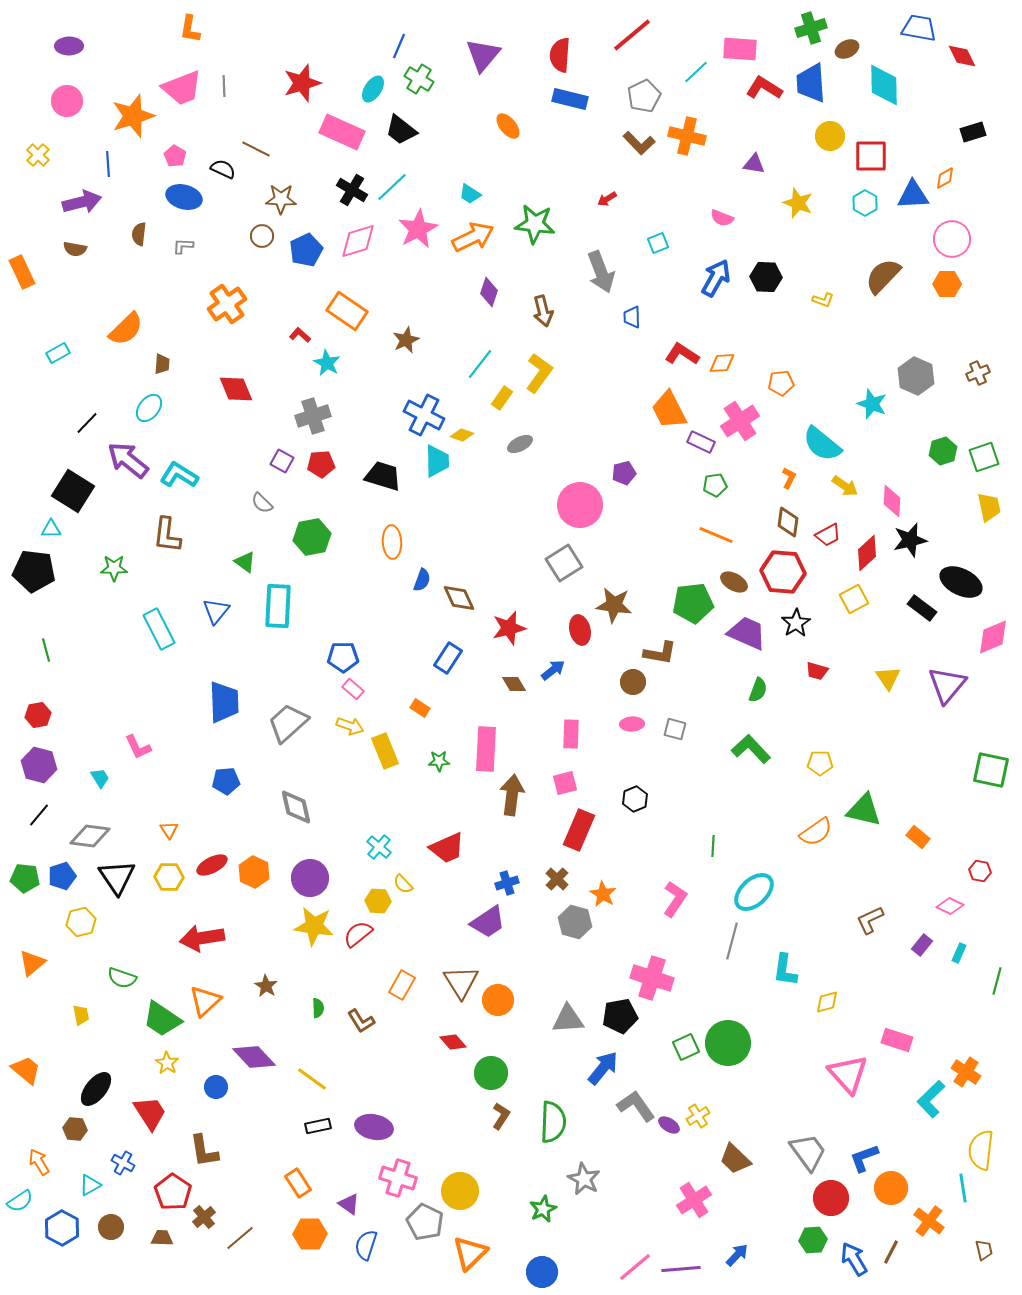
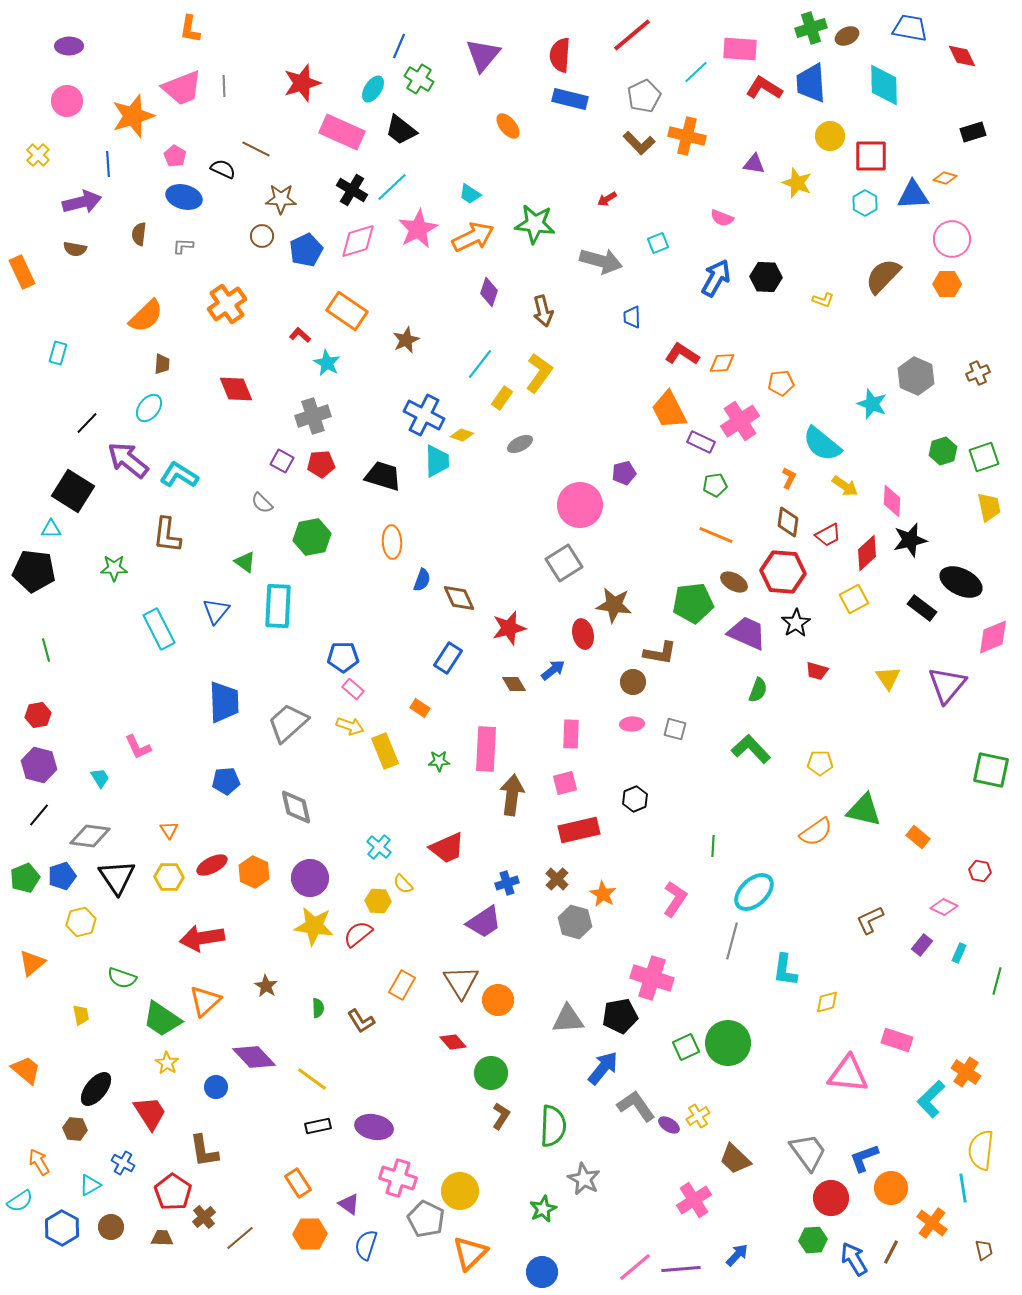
blue trapezoid at (919, 28): moved 9 px left
brown ellipse at (847, 49): moved 13 px up
orange diamond at (945, 178): rotated 45 degrees clockwise
yellow star at (798, 203): moved 1 px left, 20 px up
gray arrow at (601, 272): moved 11 px up; rotated 54 degrees counterclockwise
orange semicircle at (126, 329): moved 20 px right, 13 px up
cyan rectangle at (58, 353): rotated 45 degrees counterclockwise
red ellipse at (580, 630): moved 3 px right, 4 px down
red rectangle at (579, 830): rotated 54 degrees clockwise
green pentagon at (25, 878): rotated 28 degrees counterclockwise
pink diamond at (950, 906): moved 6 px left, 1 px down
purple trapezoid at (488, 922): moved 4 px left
pink triangle at (848, 1074): rotated 42 degrees counterclockwise
green semicircle at (553, 1122): moved 4 px down
orange cross at (929, 1221): moved 3 px right, 2 px down
gray pentagon at (425, 1222): moved 1 px right, 3 px up
